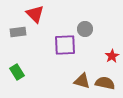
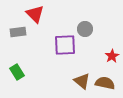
brown triangle: rotated 24 degrees clockwise
